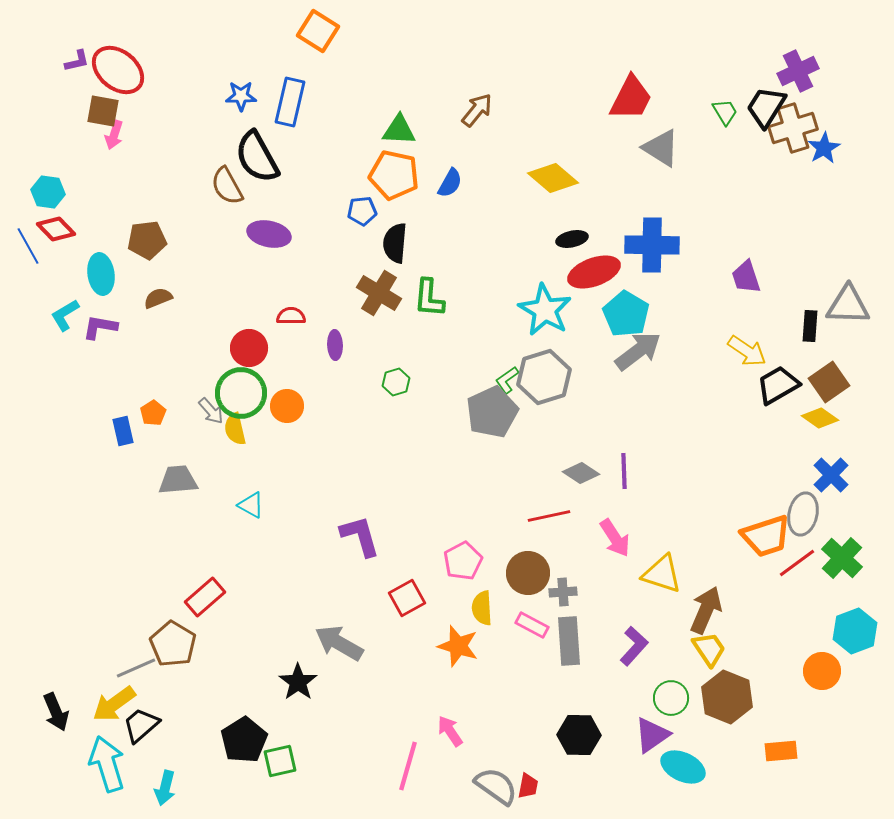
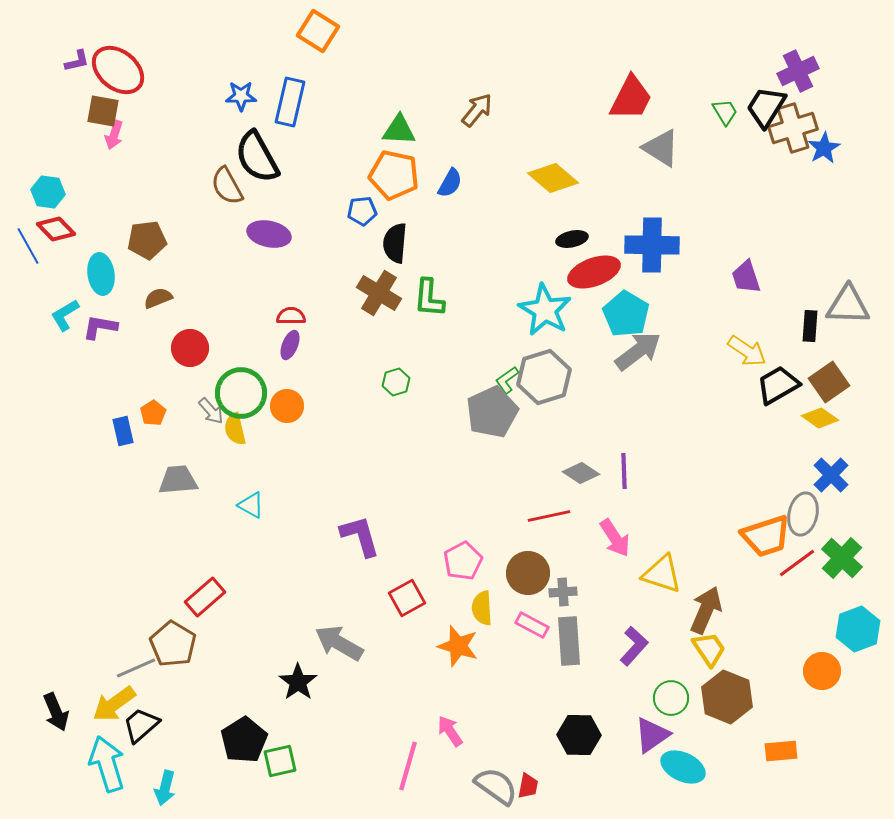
purple ellipse at (335, 345): moved 45 px left; rotated 24 degrees clockwise
red circle at (249, 348): moved 59 px left
cyan hexagon at (855, 631): moved 3 px right, 2 px up
